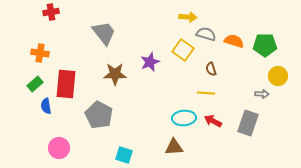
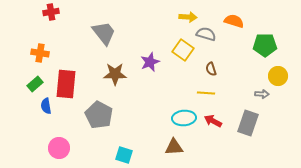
orange semicircle: moved 20 px up
